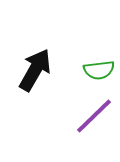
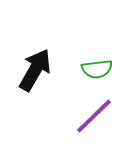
green semicircle: moved 2 px left, 1 px up
